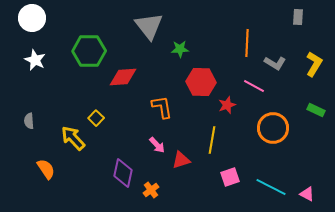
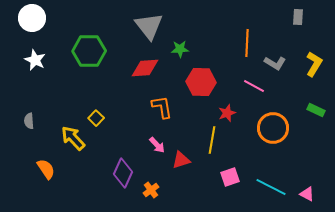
red diamond: moved 22 px right, 9 px up
red star: moved 8 px down
purple diamond: rotated 12 degrees clockwise
